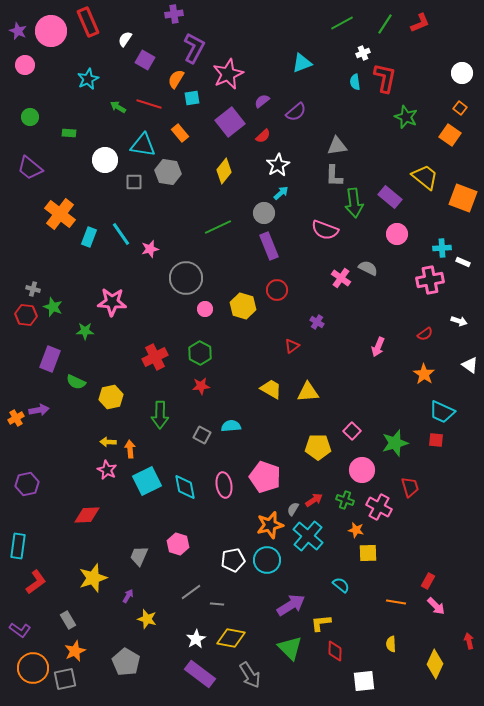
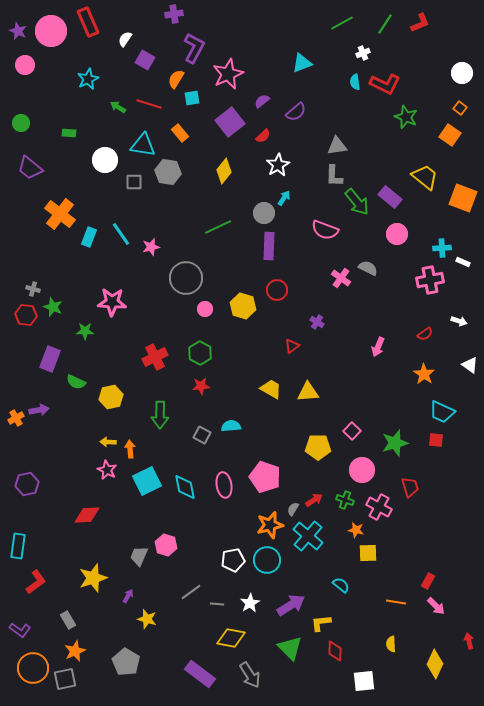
red L-shape at (385, 78): moved 6 px down; rotated 104 degrees clockwise
green circle at (30, 117): moved 9 px left, 6 px down
cyan arrow at (281, 193): moved 3 px right, 5 px down; rotated 14 degrees counterclockwise
green arrow at (354, 203): moved 3 px right, 1 px up; rotated 32 degrees counterclockwise
purple rectangle at (269, 246): rotated 24 degrees clockwise
pink star at (150, 249): moved 1 px right, 2 px up
pink hexagon at (178, 544): moved 12 px left, 1 px down
white star at (196, 639): moved 54 px right, 36 px up
